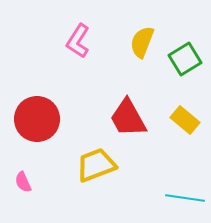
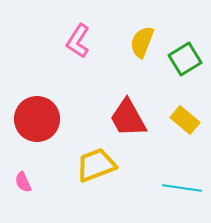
cyan line: moved 3 px left, 10 px up
